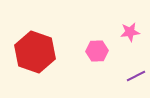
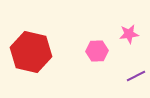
pink star: moved 1 px left, 2 px down
red hexagon: moved 4 px left; rotated 6 degrees counterclockwise
